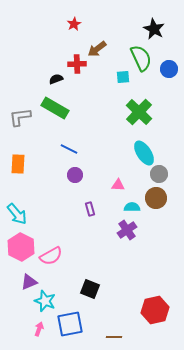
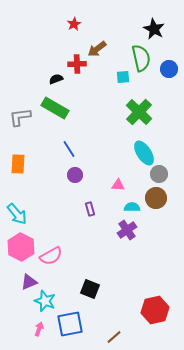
green semicircle: rotated 12 degrees clockwise
blue line: rotated 30 degrees clockwise
brown line: rotated 42 degrees counterclockwise
